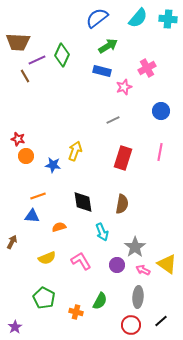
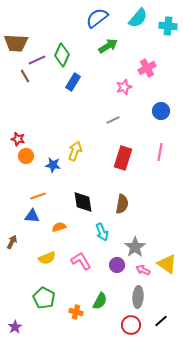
cyan cross: moved 7 px down
brown trapezoid: moved 2 px left, 1 px down
blue rectangle: moved 29 px left, 11 px down; rotated 72 degrees counterclockwise
